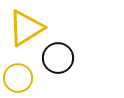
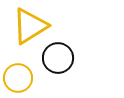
yellow triangle: moved 4 px right, 2 px up
